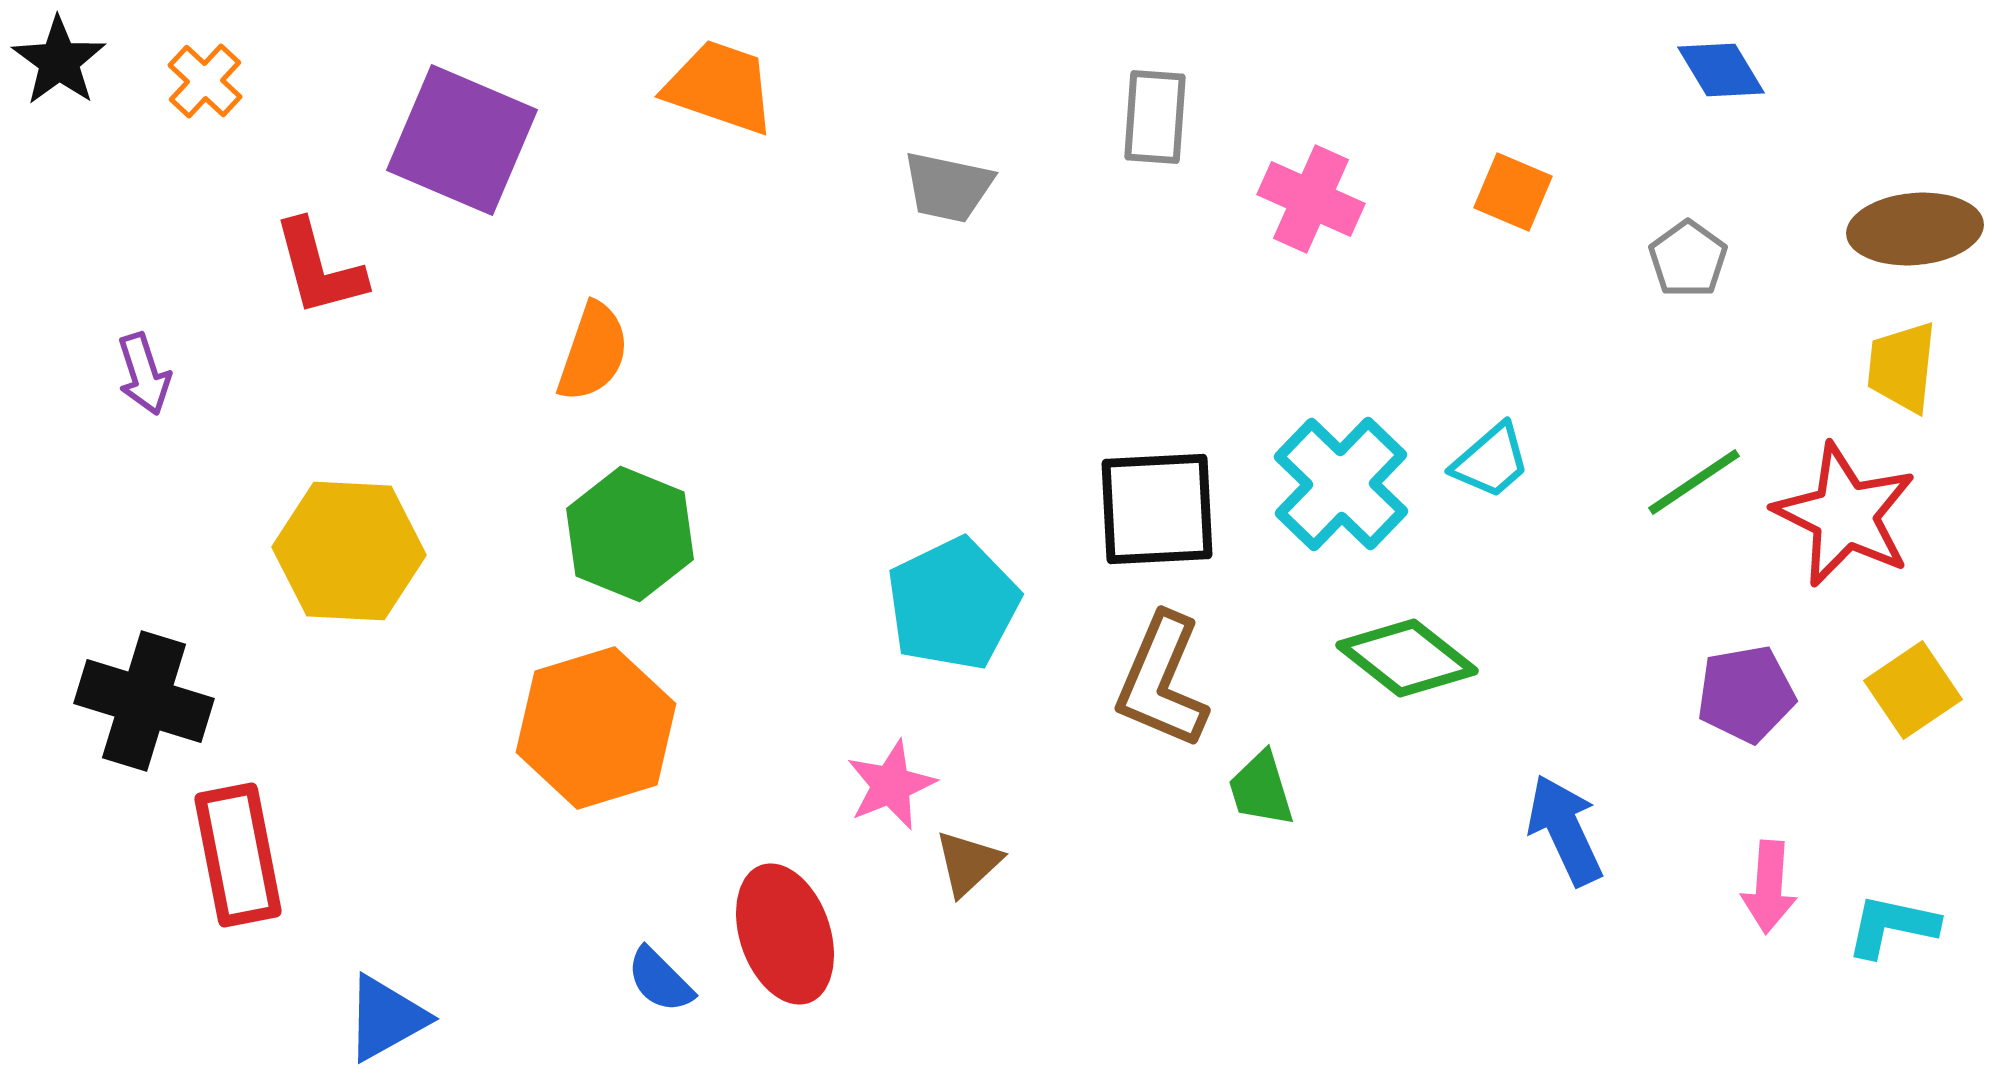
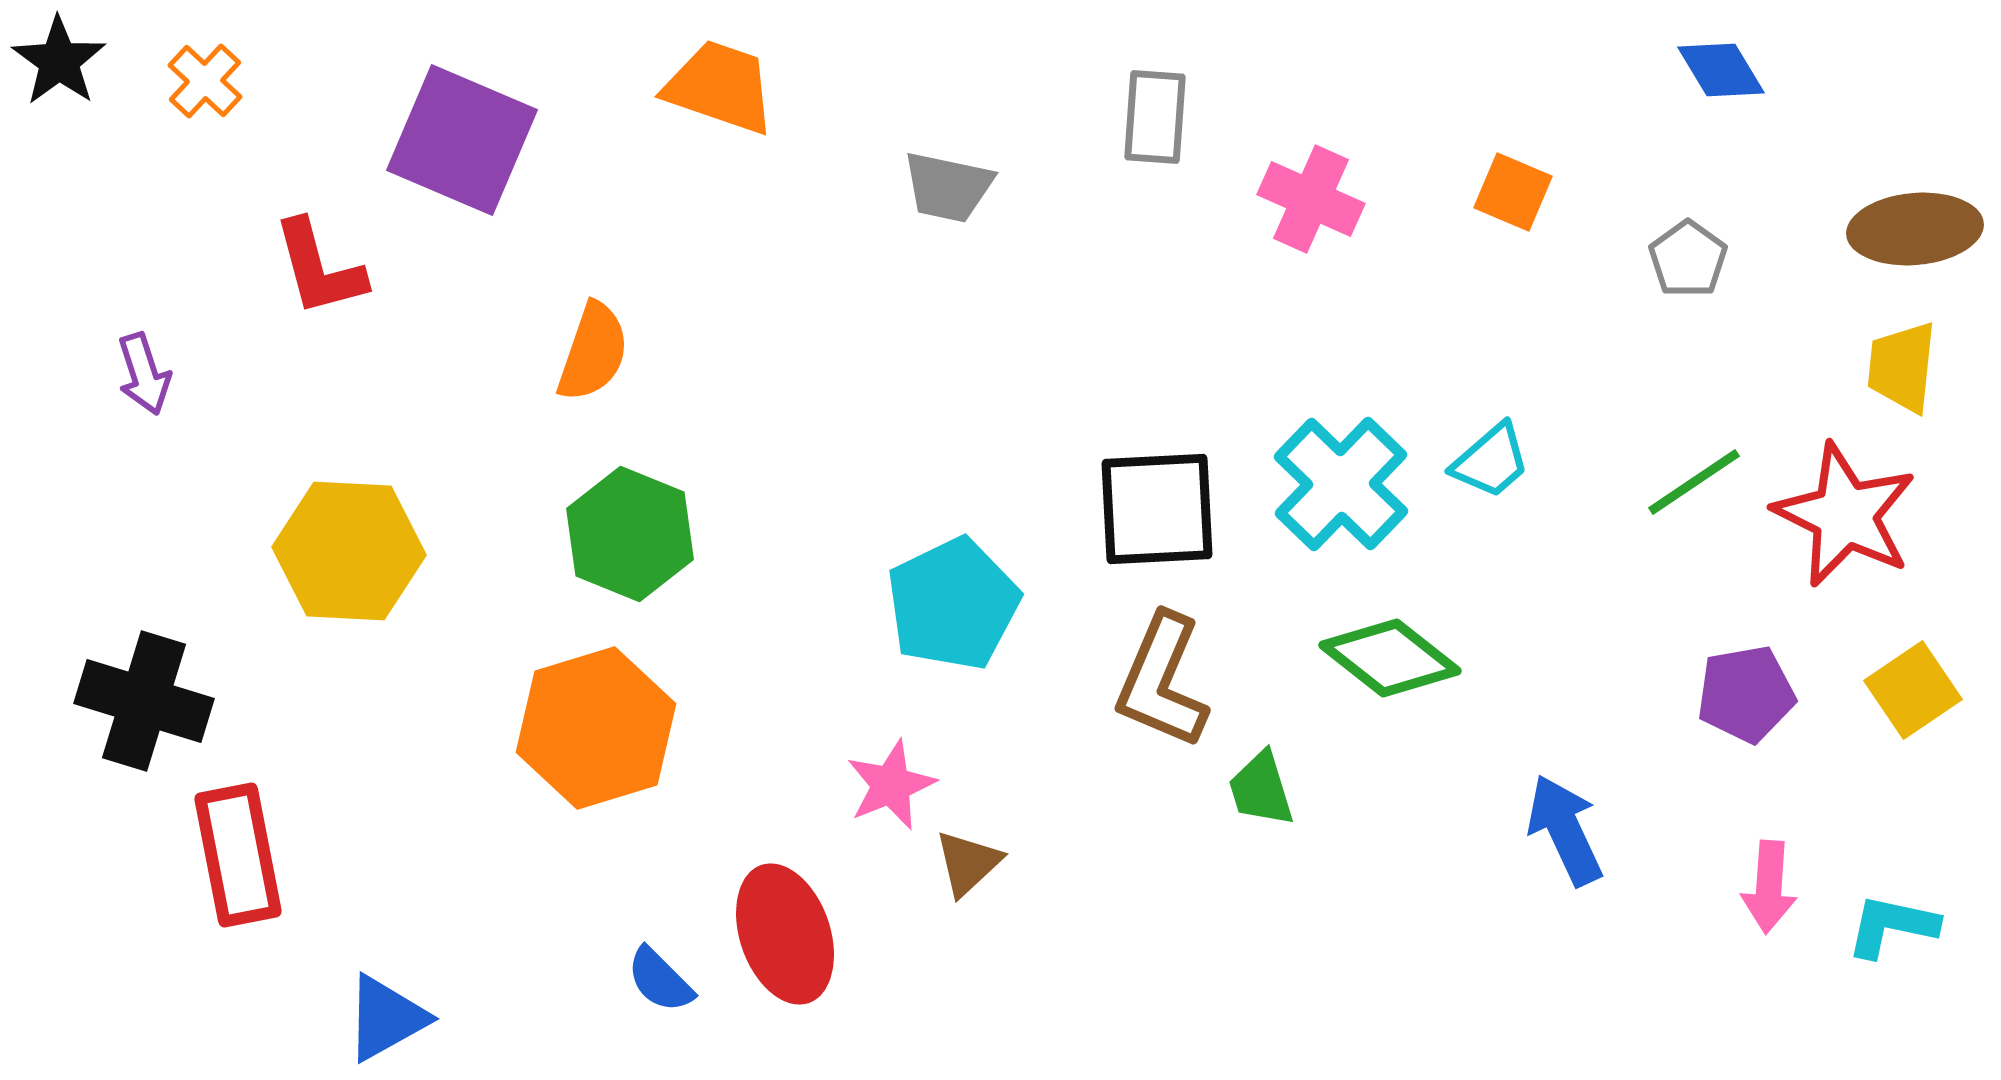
green diamond: moved 17 px left
